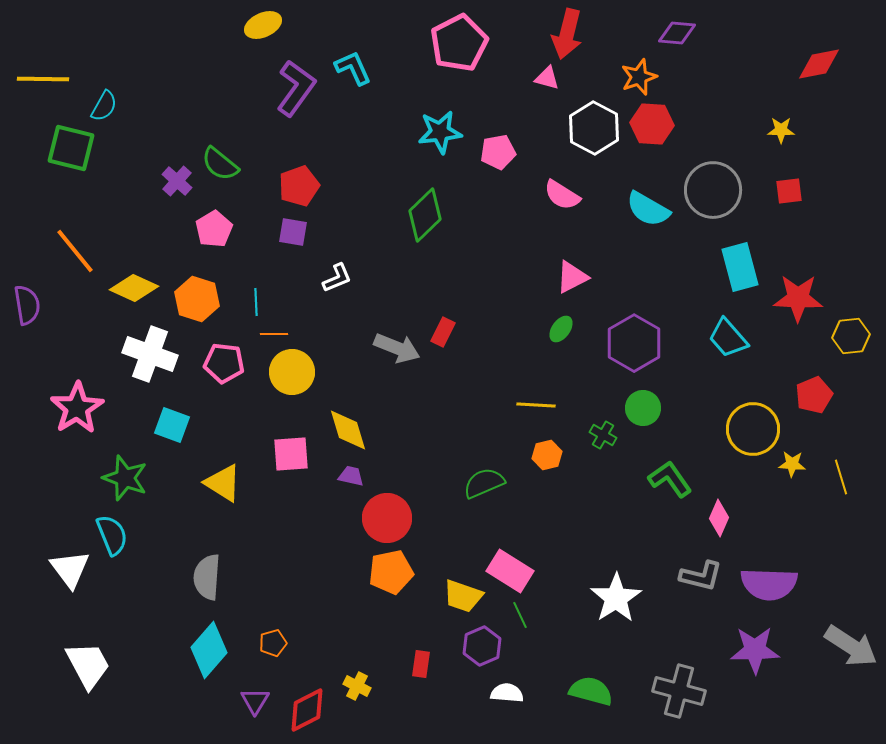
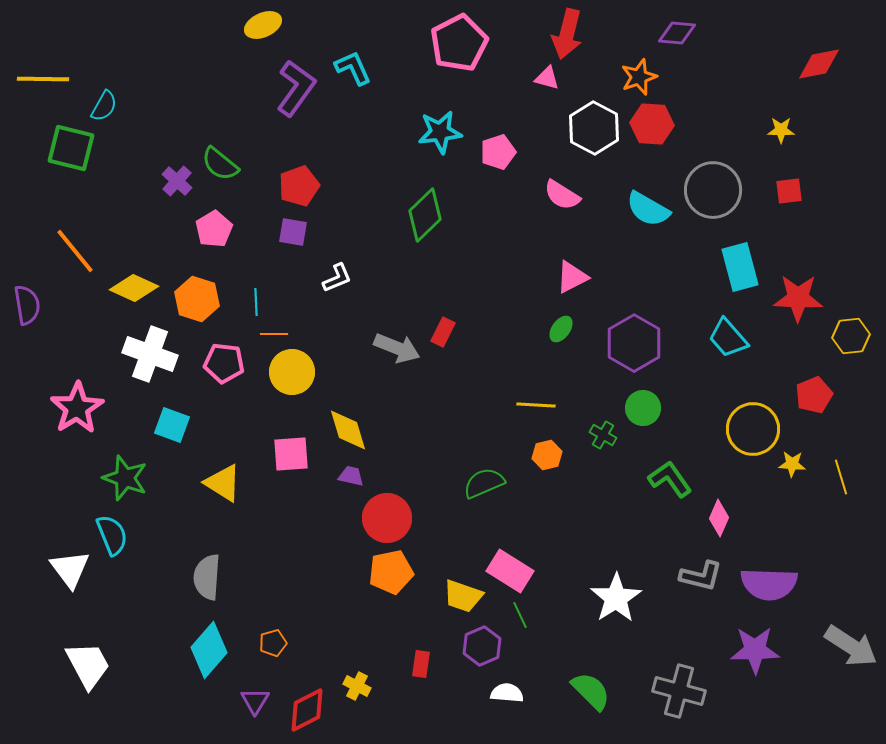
pink pentagon at (498, 152): rotated 8 degrees counterclockwise
green semicircle at (591, 691): rotated 30 degrees clockwise
